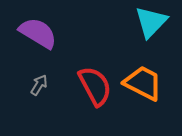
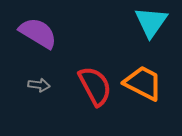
cyan triangle: rotated 9 degrees counterclockwise
gray arrow: rotated 65 degrees clockwise
